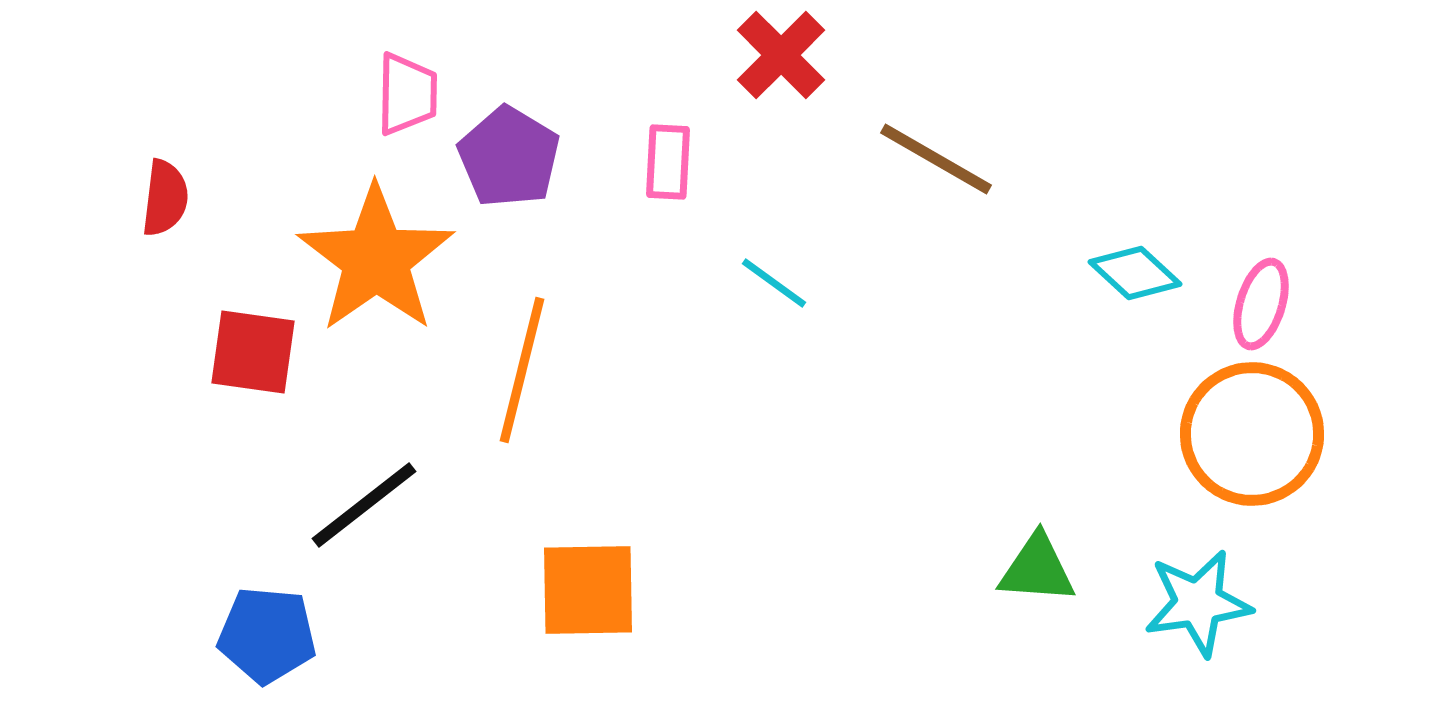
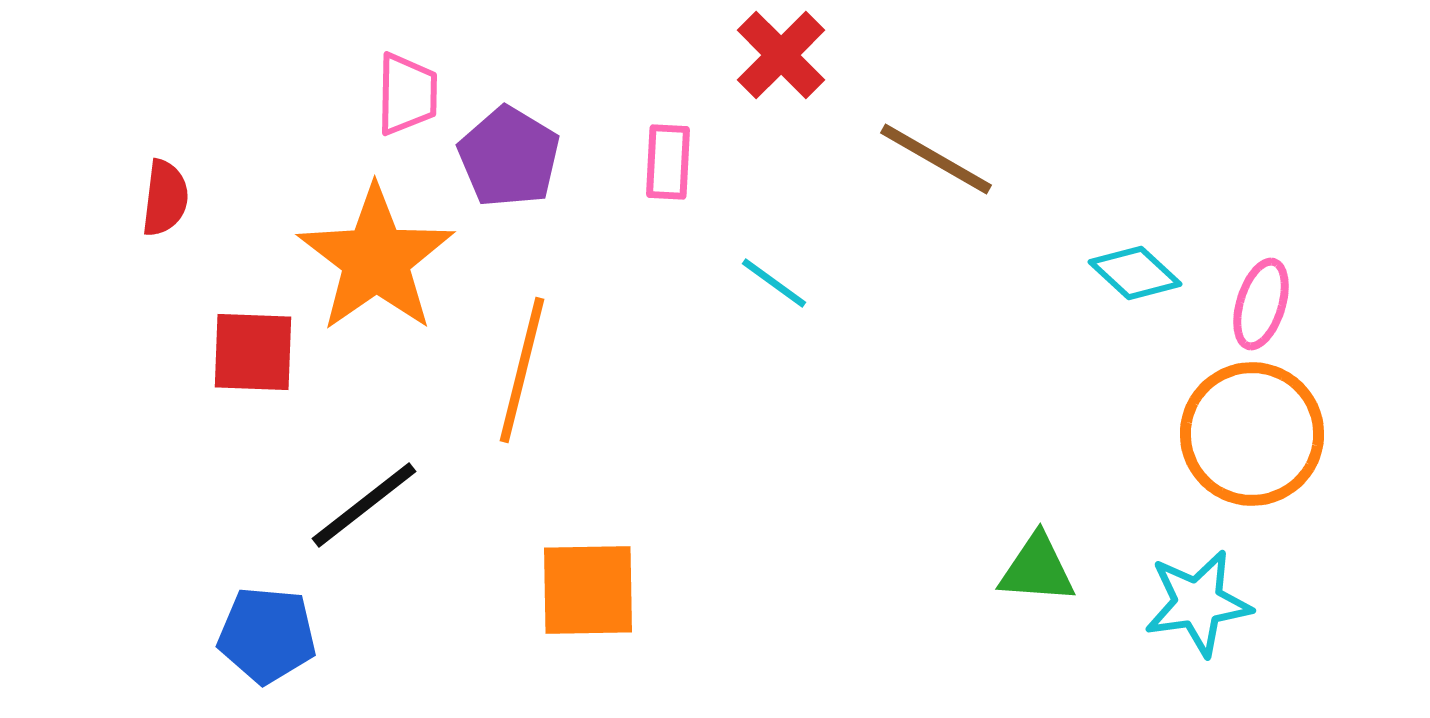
red square: rotated 6 degrees counterclockwise
